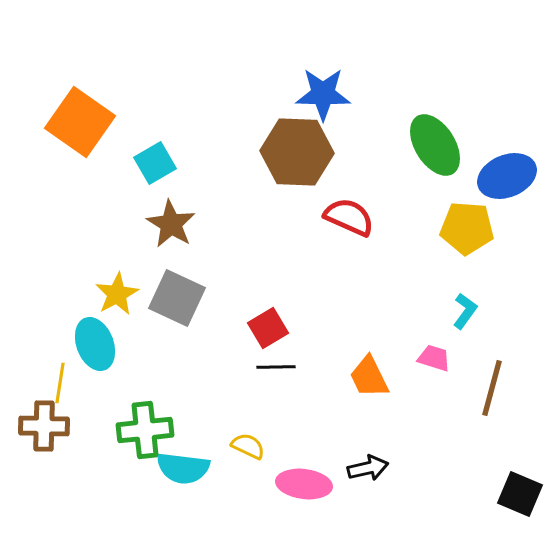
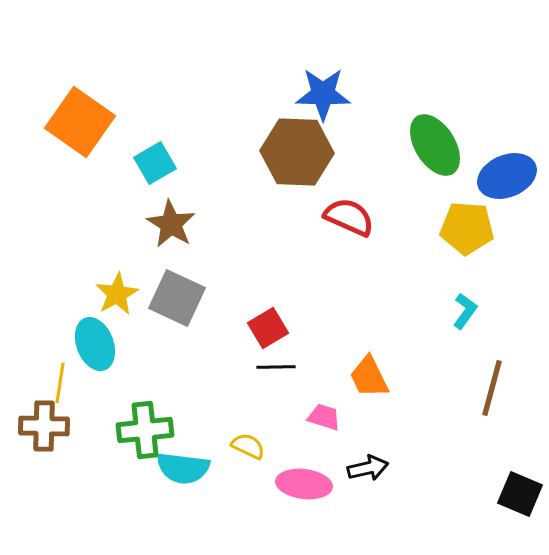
pink trapezoid: moved 110 px left, 59 px down
